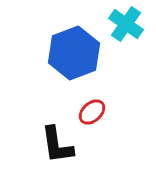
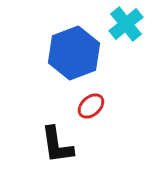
cyan cross: rotated 16 degrees clockwise
red ellipse: moved 1 px left, 6 px up
